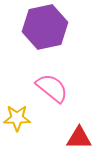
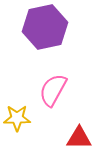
pink semicircle: moved 1 px right, 2 px down; rotated 100 degrees counterclockwise
